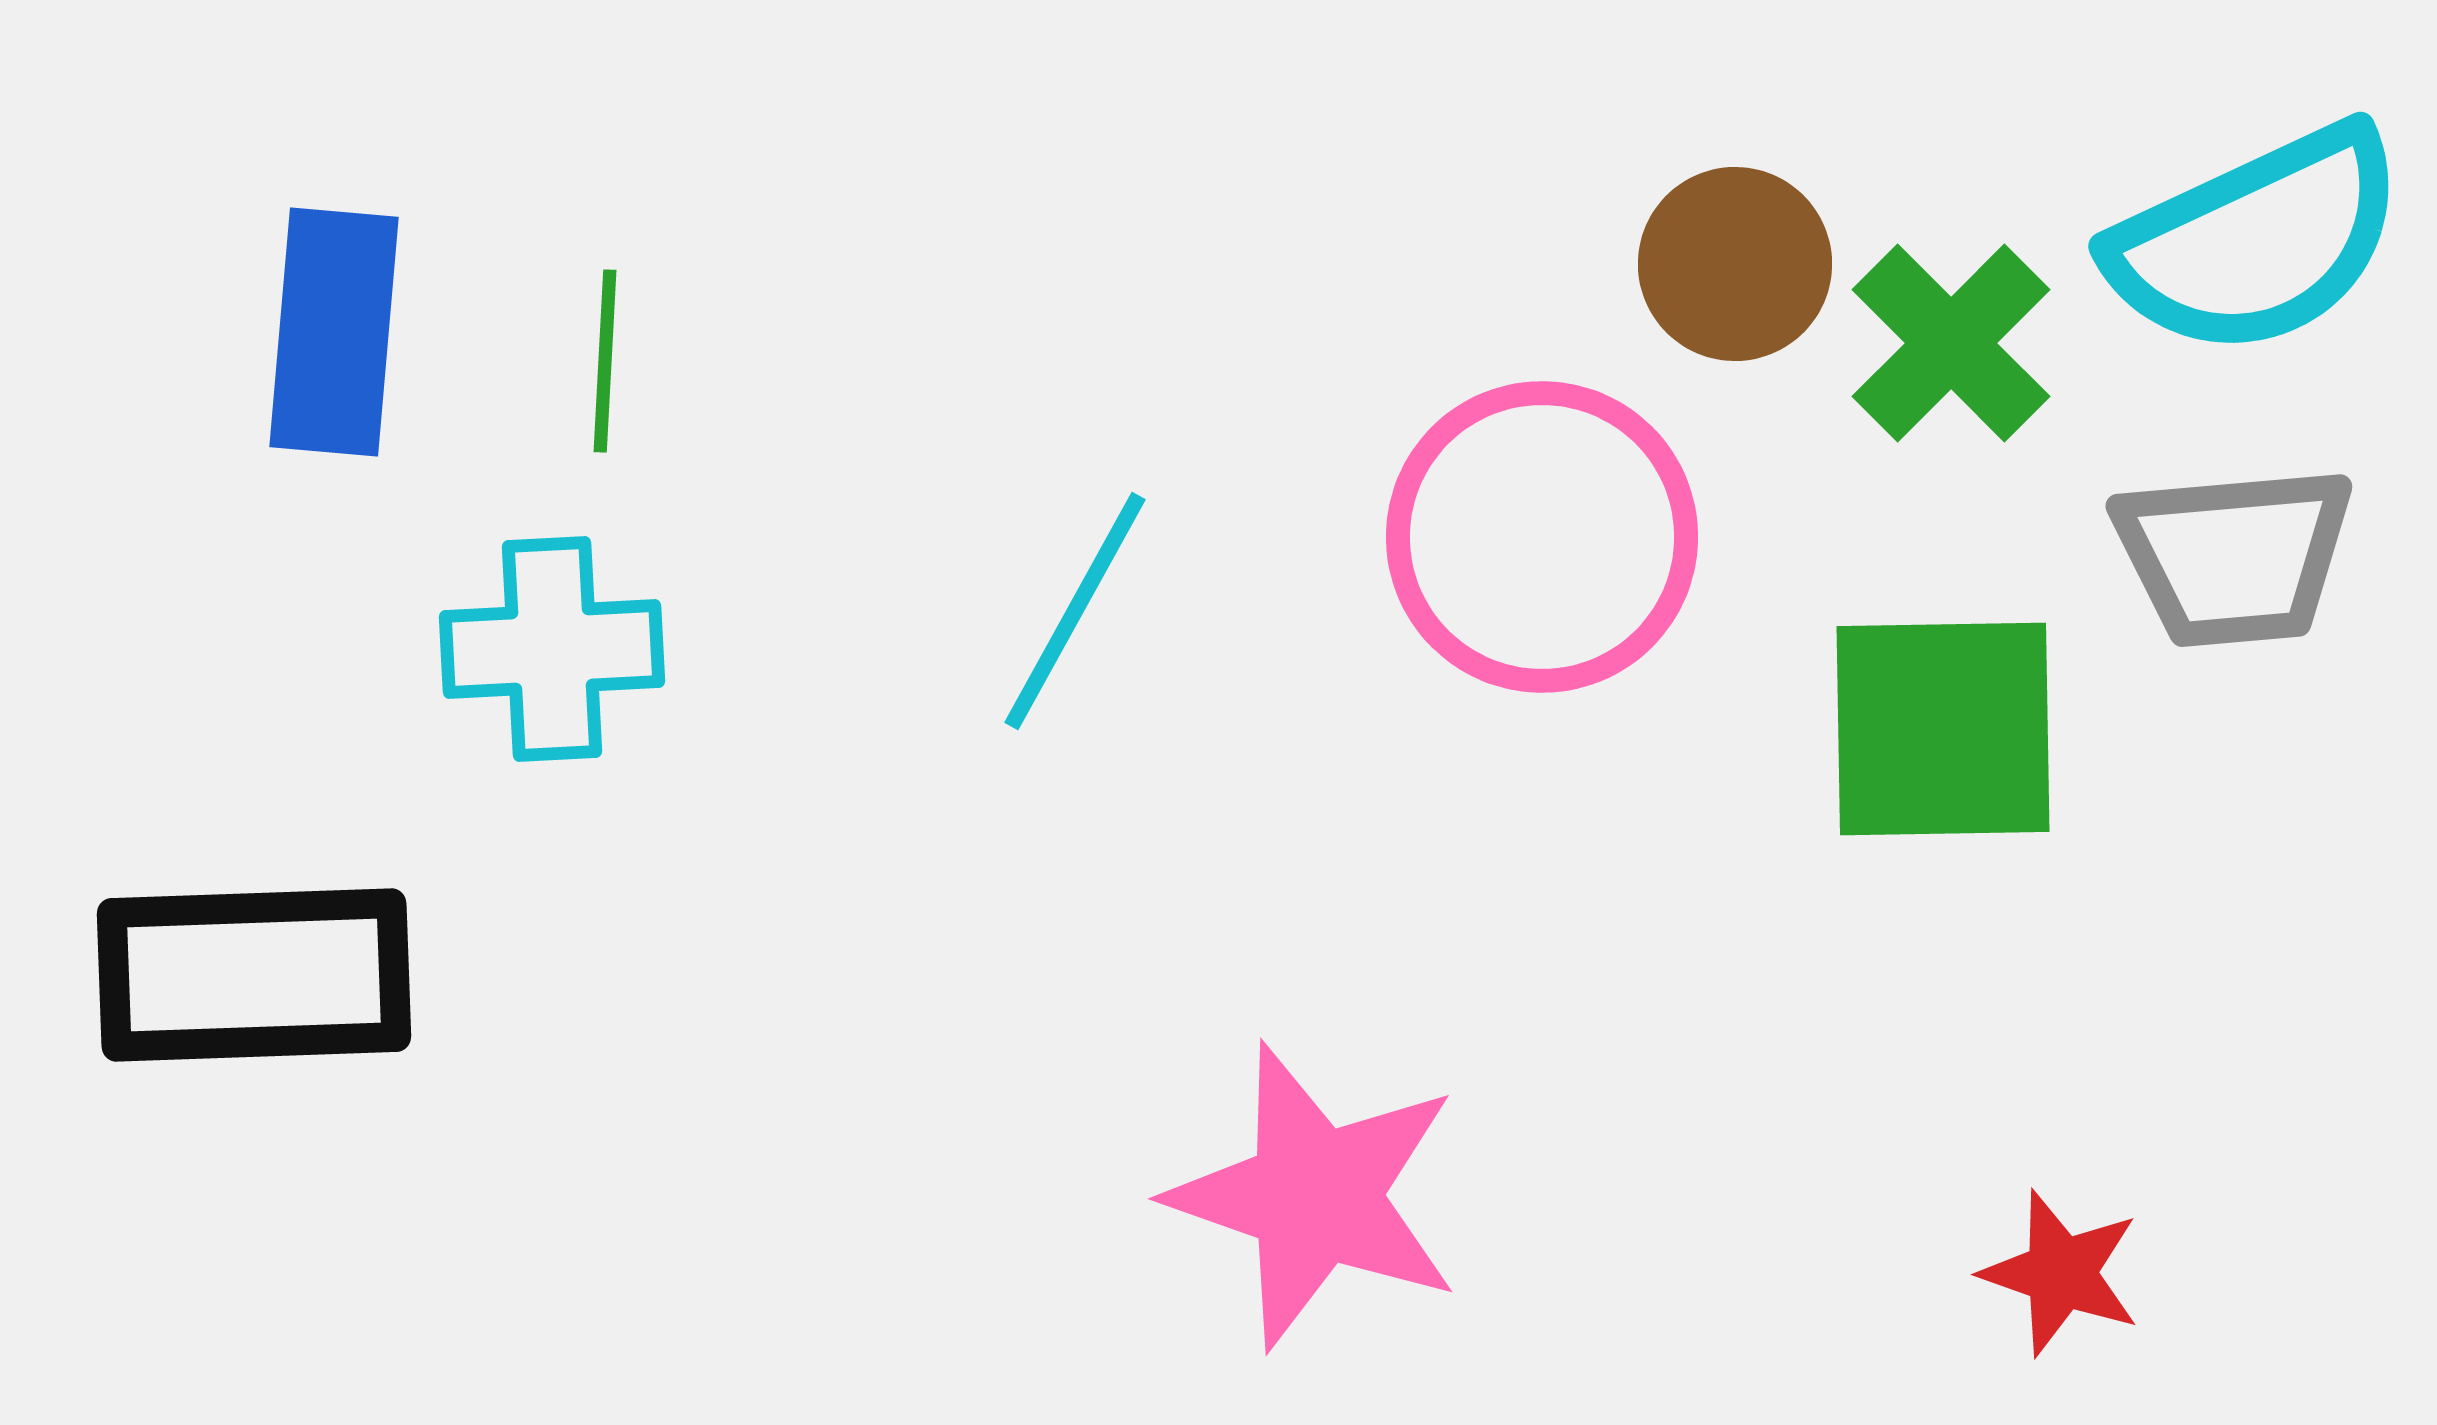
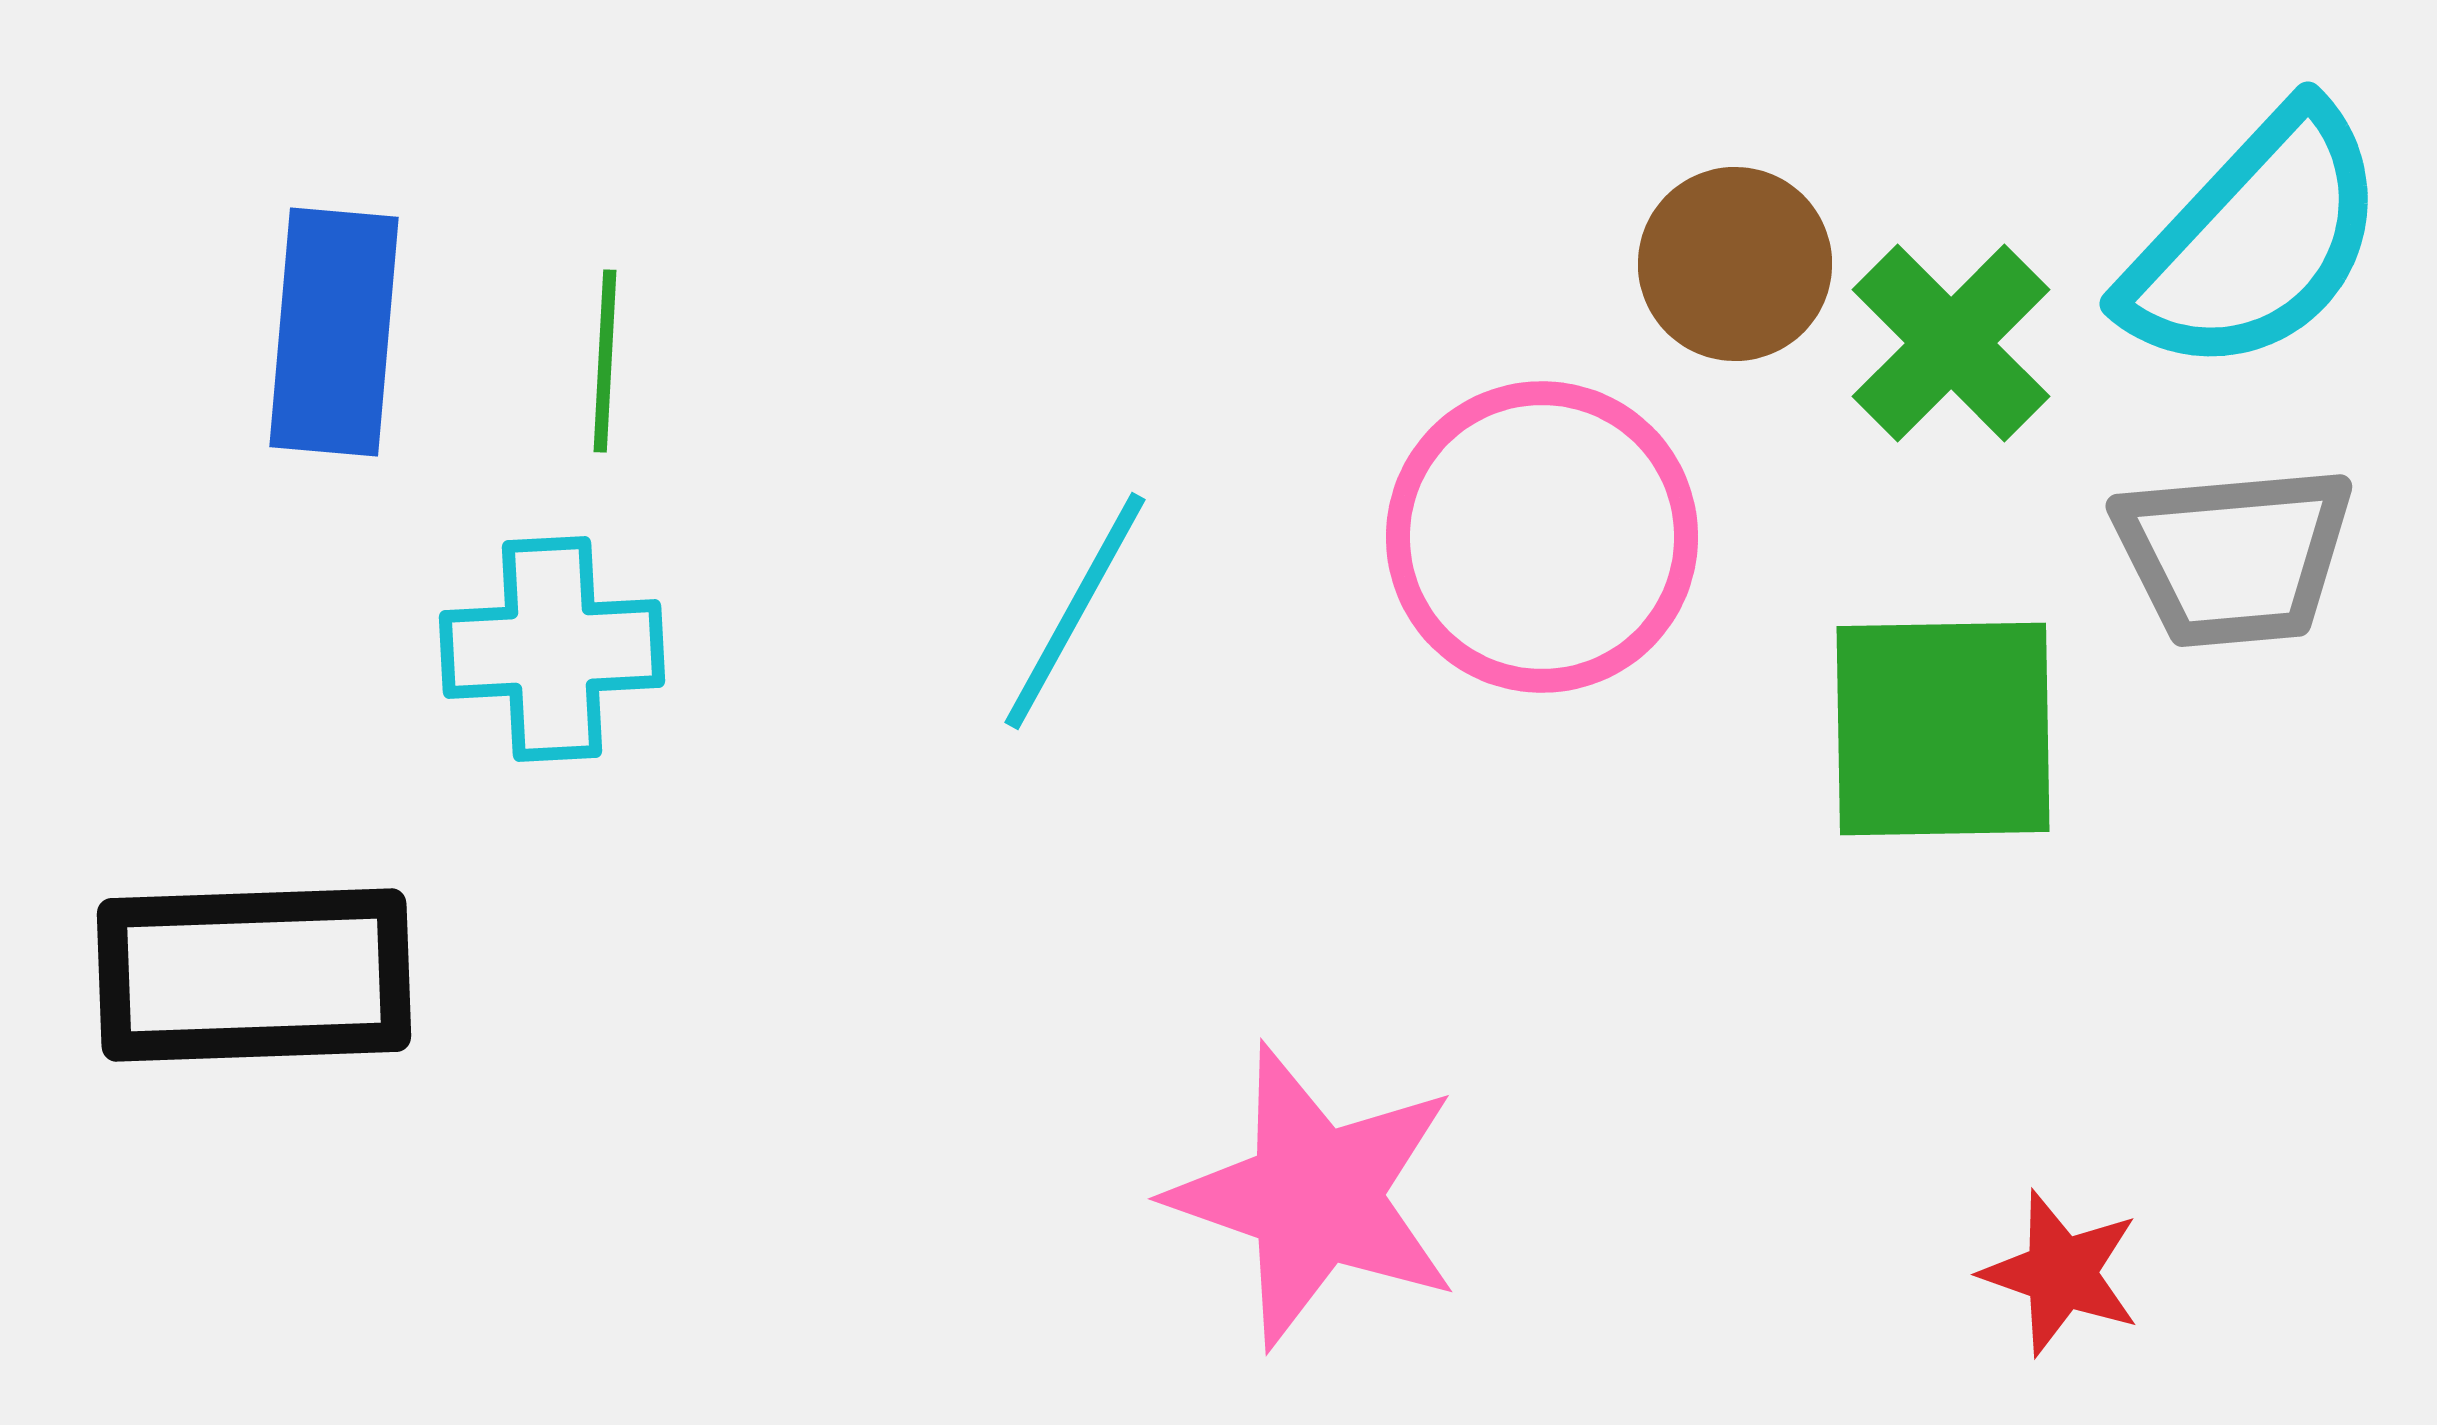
cyan semicircle: moved 2 px left; rotated 22 degrees counterclockwise
